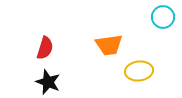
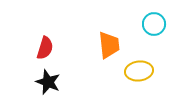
cyan circle: moved 9 px left, 7 px down
orange trapezoid: rotated 88 degrees counterclockwise
